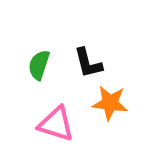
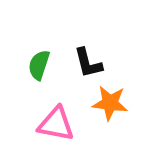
pink triangle: rotated 6 degrees counterclockwise
